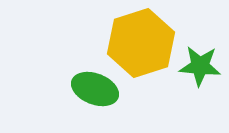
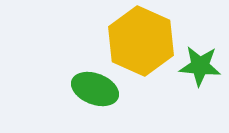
yellow hexagon: moved 2 px up; rotated 18 degrees counterclockwise
